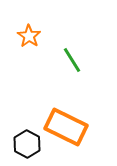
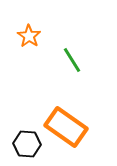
orange rectangle: rotated 9 degrees clockwise
black hexagon: rotated 24 degrees counterclockwise
